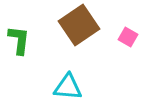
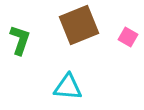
brown square: rotated 12 degrees clockwise
green L-shape: moved 1 px right; rotated 12 degrees clockwise
